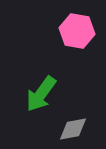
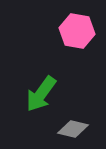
gray diamond: rotated 24 degrees clockwise
